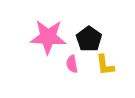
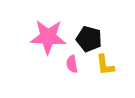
black pentagon: rotated 20 degrees counterclockwise
